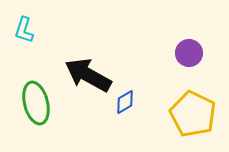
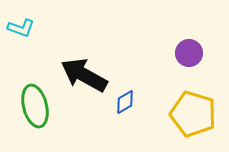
cyan L-shape: moved 3 px left, 2 px up; rotated 88 degrees counterclockwise
black arrow: moved 4 px left
green ellipse: moved 1 px left, 3 px down
yellow pentagon: rotated 9 degrees counterclockwise
